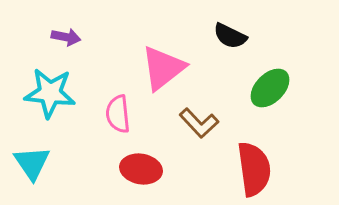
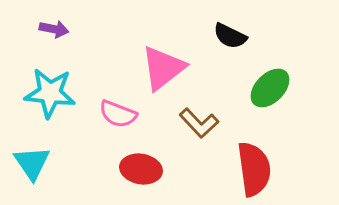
purple arrow: moved 12 px left, 8 px up
pink semicircle: rotated 63 degrees counterclockwise
